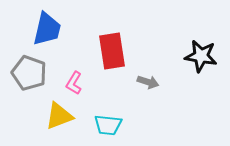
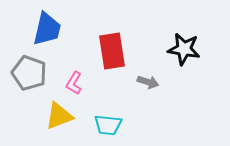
black star: moved 17 px left, 7 px up
